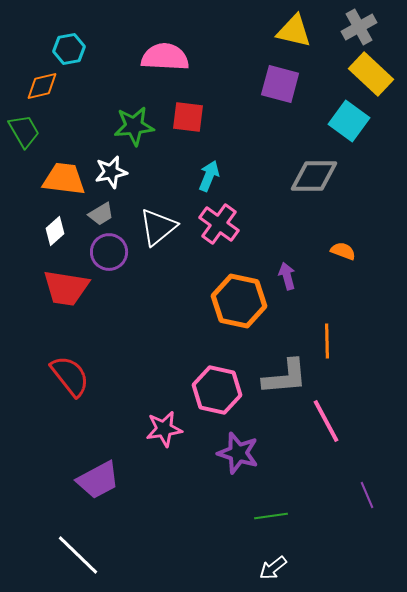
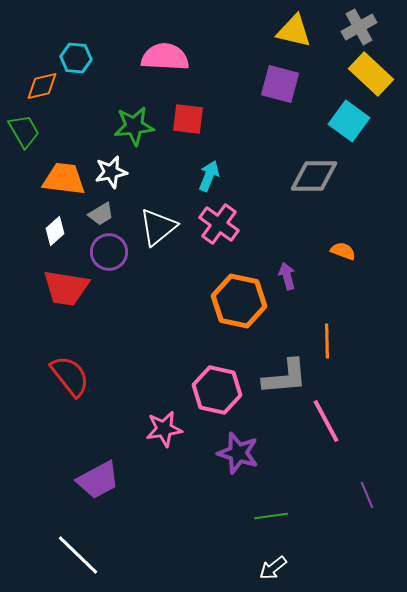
cyan hexagon: moved 7 px right, 9 px down; rotated 16 degrees clockwise
red square: moved 2 px down
